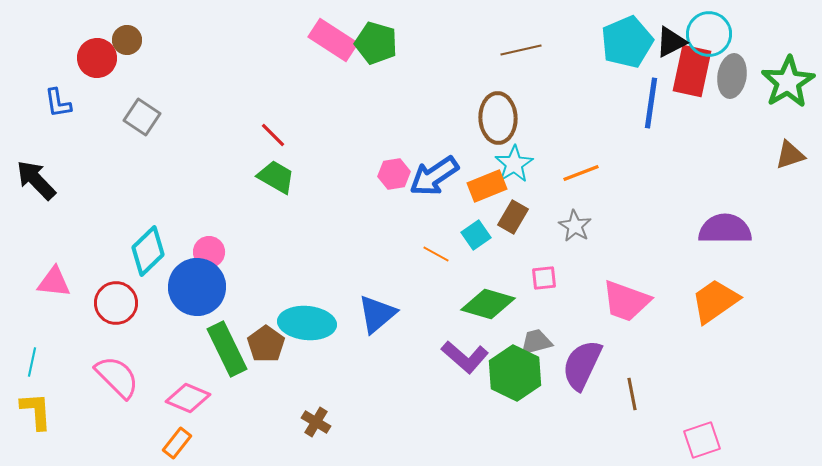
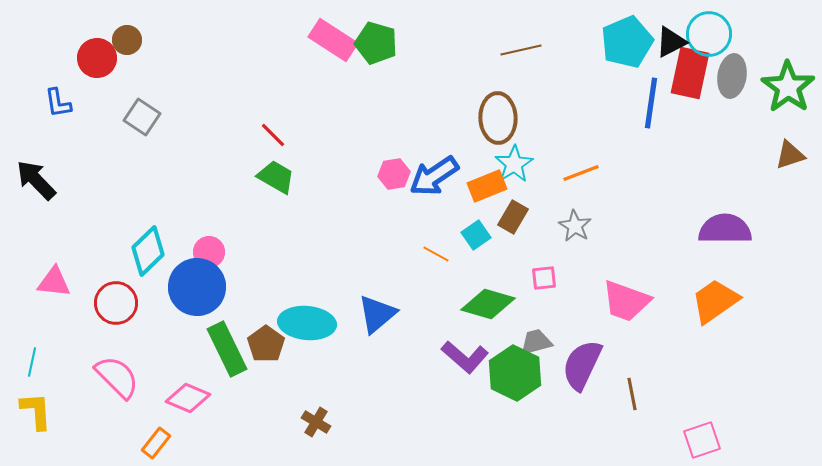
red rectangle at (692, 71): moved 2 px left, 2 px down
green star at (788, 82): moved 5 px down; rotated 6 degrees counterclockwise
orange rectangle at (177, 443): moved 21 px left
